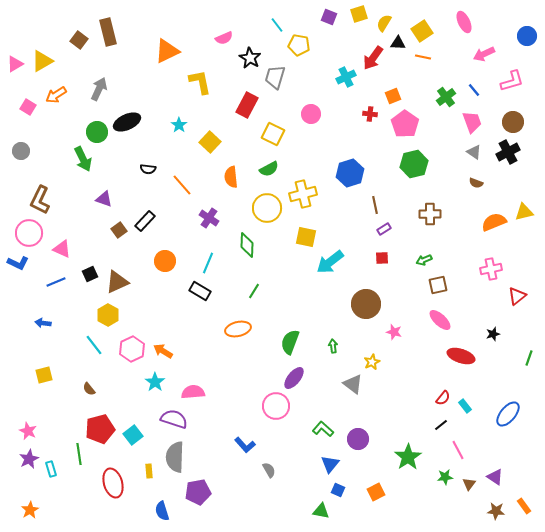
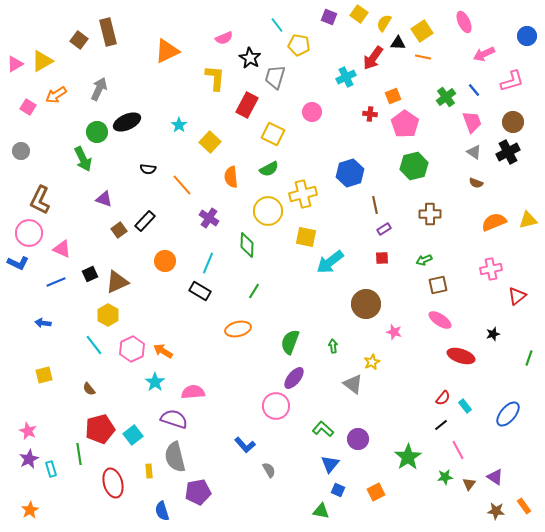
yellow square at (359, 14): rotated 36 degrees counterclockwise
yellow L-shape at (200, 82): moved 15 px right, 4 px up; rotated 16 degrees clockwise
pink circle at (311, 114): moved 1 px right, 2 px up
green hexagon at (414, 164): moved 2 px down
yellow circle at (267, 208): moved 1 px right, 3 px down
yellow triangle at (524, 212): moved 4 px right, 8 px down
pink ellipse at (440, 320): rotated 10 degrees counterclockwise
gray semicircle at (175, 457): rotated 16 degrees counterclockwise
